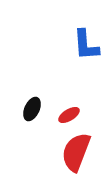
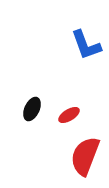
blue L-shape: rotated 16 degrees counterclockwise
red semicircle: moved 9 px right, 4 px down
